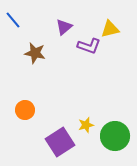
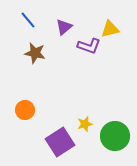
blue line: moved 15 px right
yellow star: moved 1 px left, 1 px up
